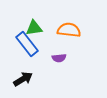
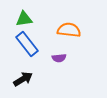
green triangle: moved 10 px left, 9 px up
